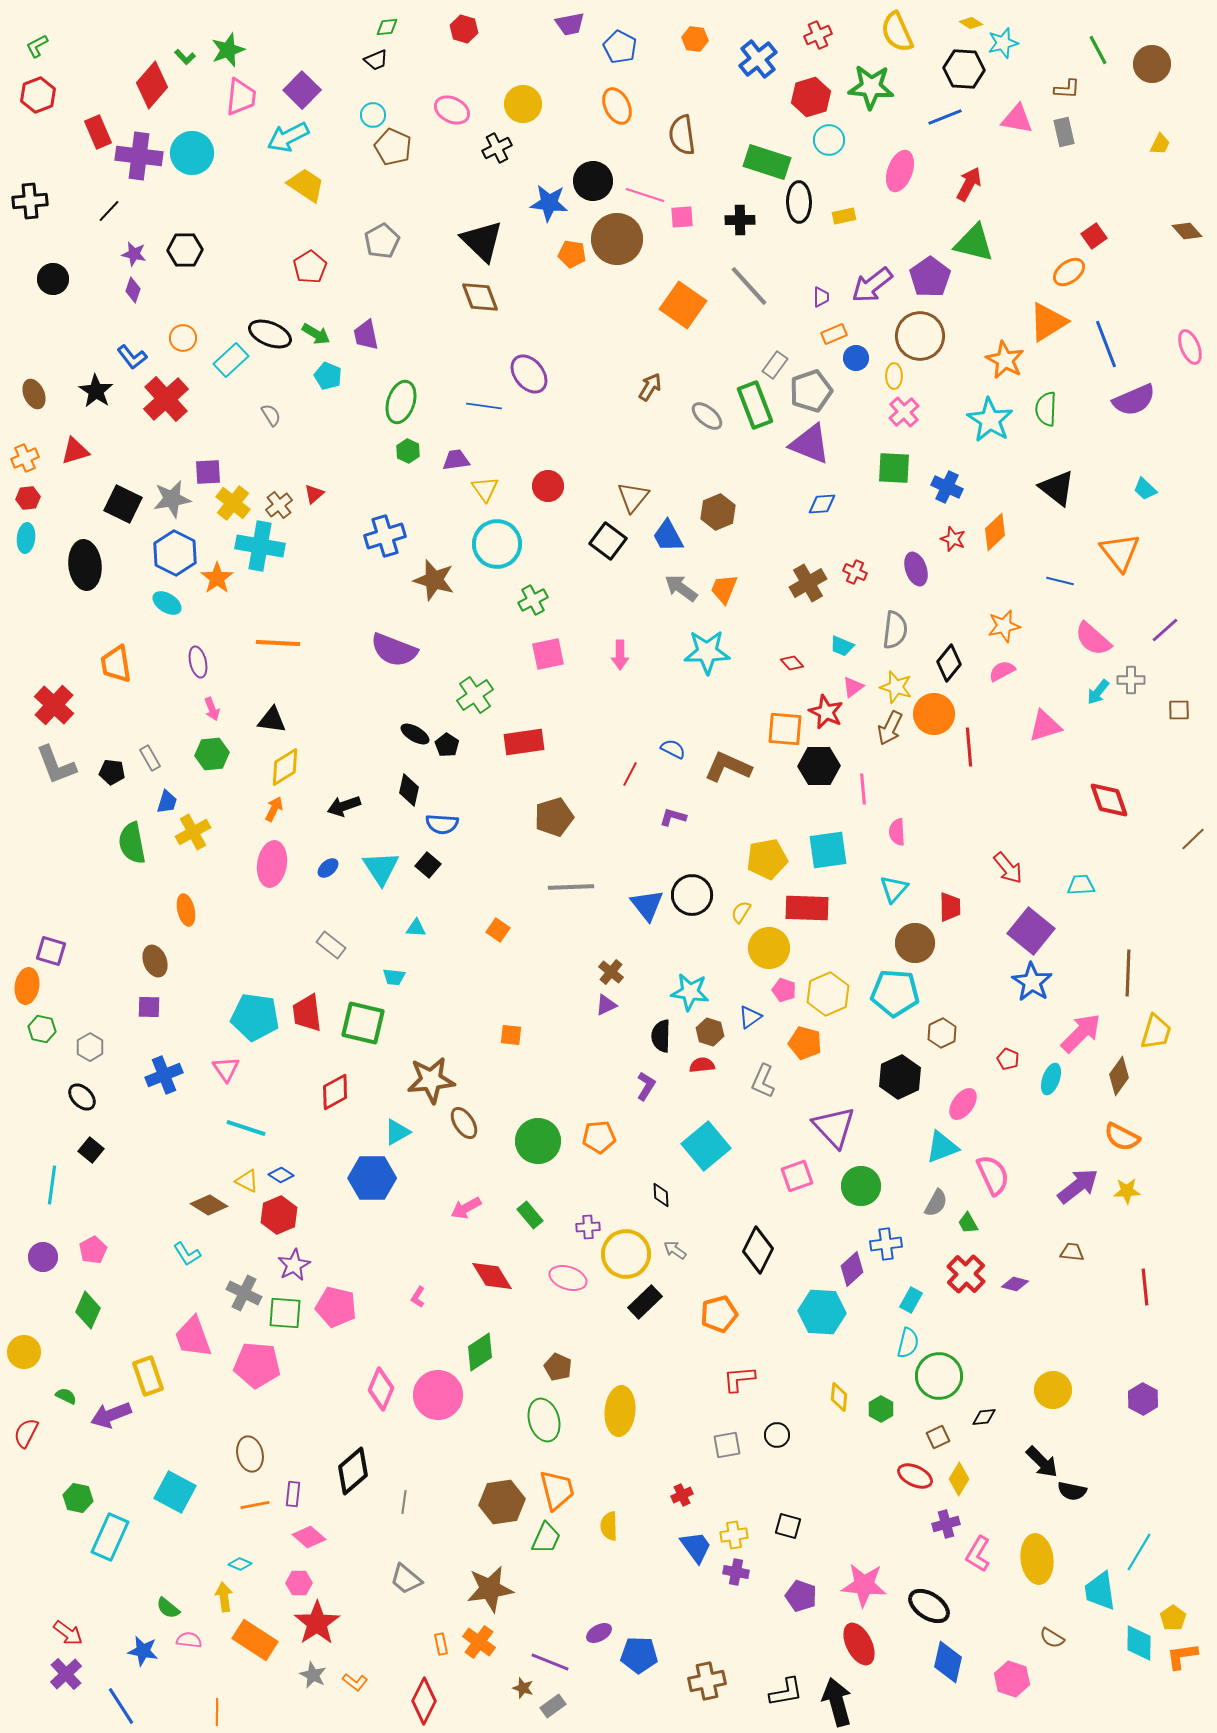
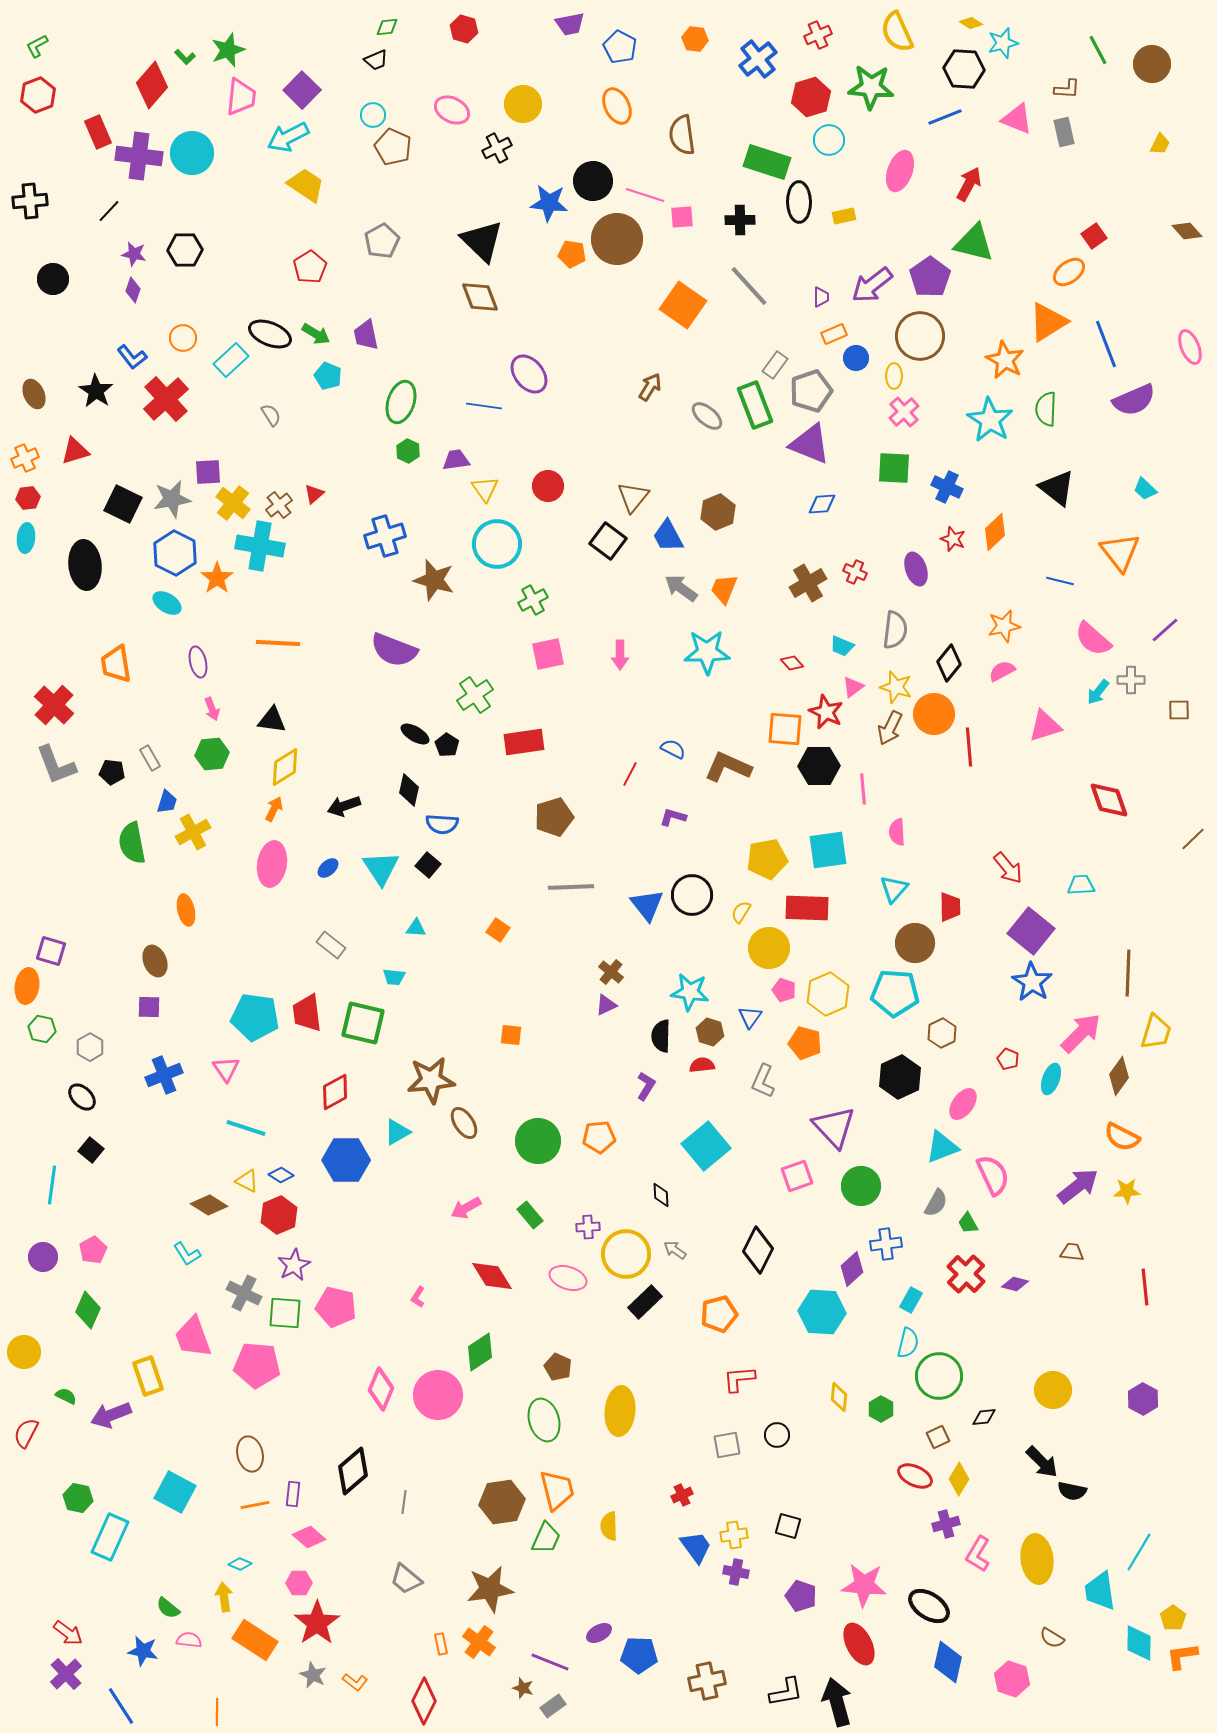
pink triangle at (1017, 119): rotated 12 degrees clockwise
blue triangle at (750, 1017): rotated 20 degrees counterclockwise
blue hexagon at (372, 1178): moved 26 px left, 18 px up
